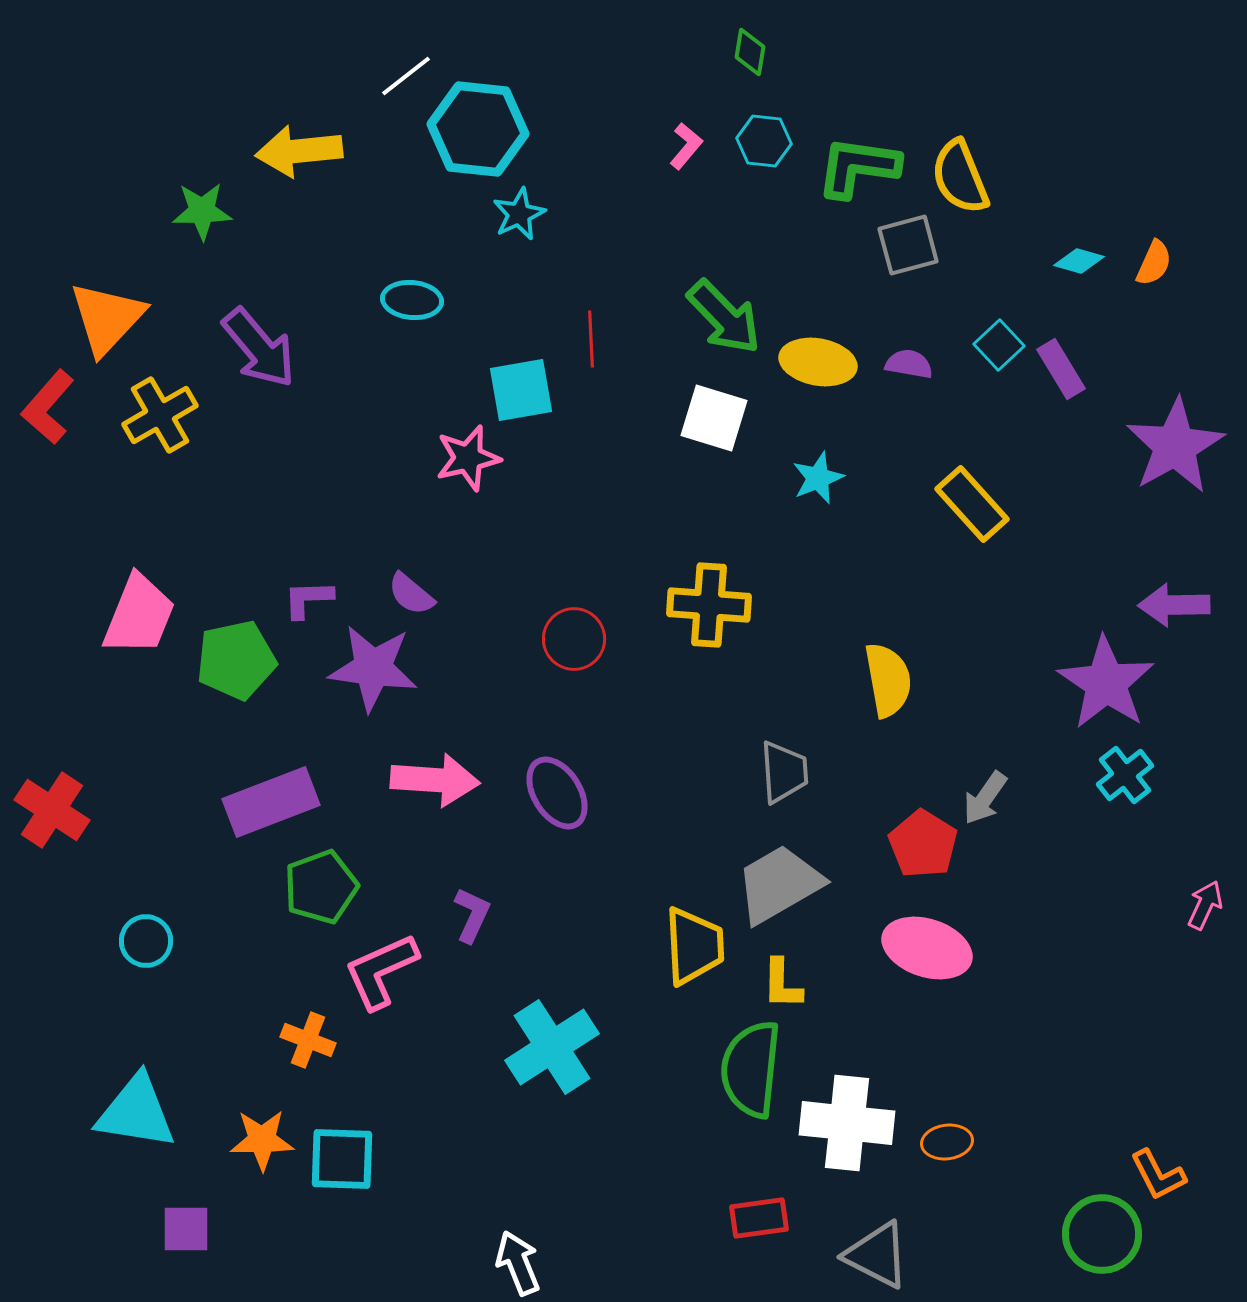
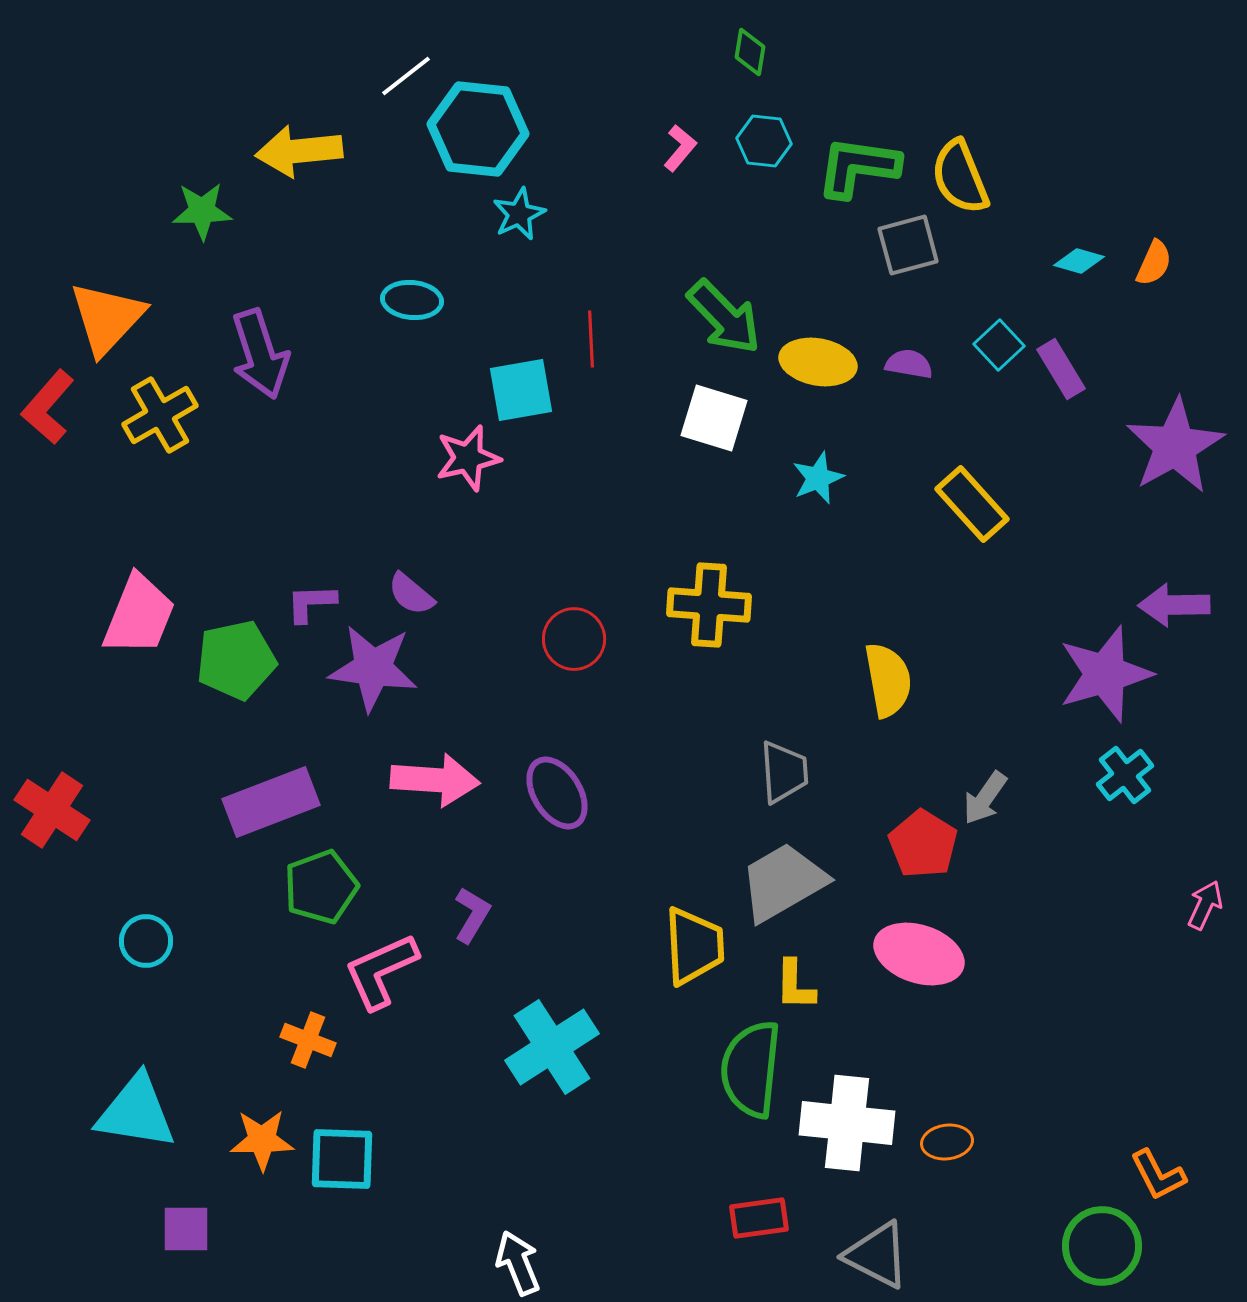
pink L-shape at (686, 146): moved 6 px left, 2 px down
purple arrow at (259, 348): moved 1 px right, 6 px down; rotated 22 degrees clockwise
purple L-shape at (308, 599): moved 3 px right, 4 px down
purple star at (1106, 683): moved 1 px left, 9 px up; rotated 22 degrees clockwise
gray trapezoid at (779, 884): moved 4 px right, 2 px up
purple L-shape at (472, 915): rotated 6 degrees clockwise
pink ellipse at (927, 948): moved 8 px left, 6 px down
yellow L-shape at (782, 984): moved 13 px right, 1 px down
green circle at (1102, 1234): moved 12 px down
